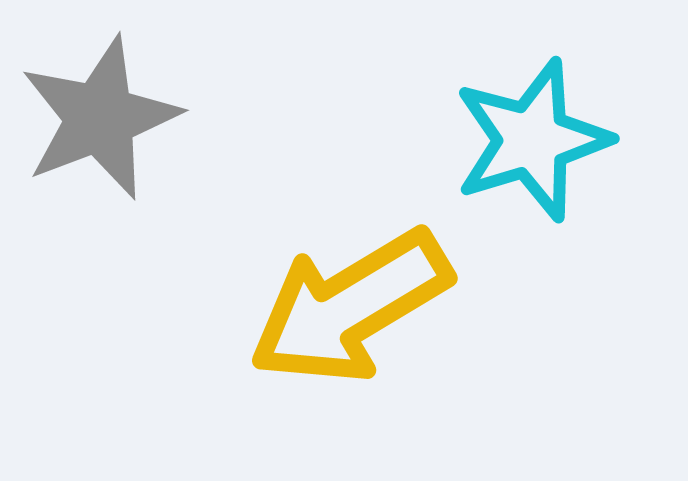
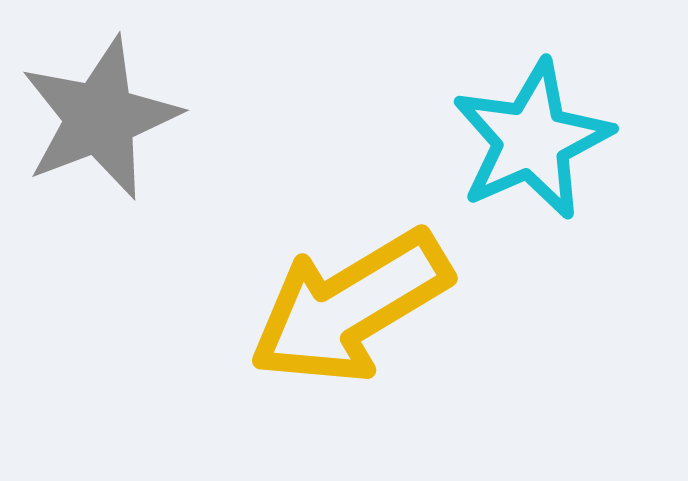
cyan star: rotated 7 degrees counterclockwise
